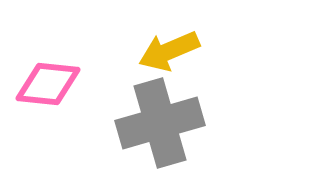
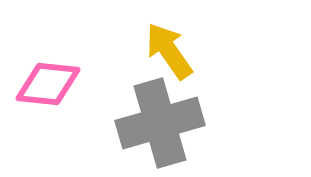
yellow arrow: rotated 78 degrees clockwise
